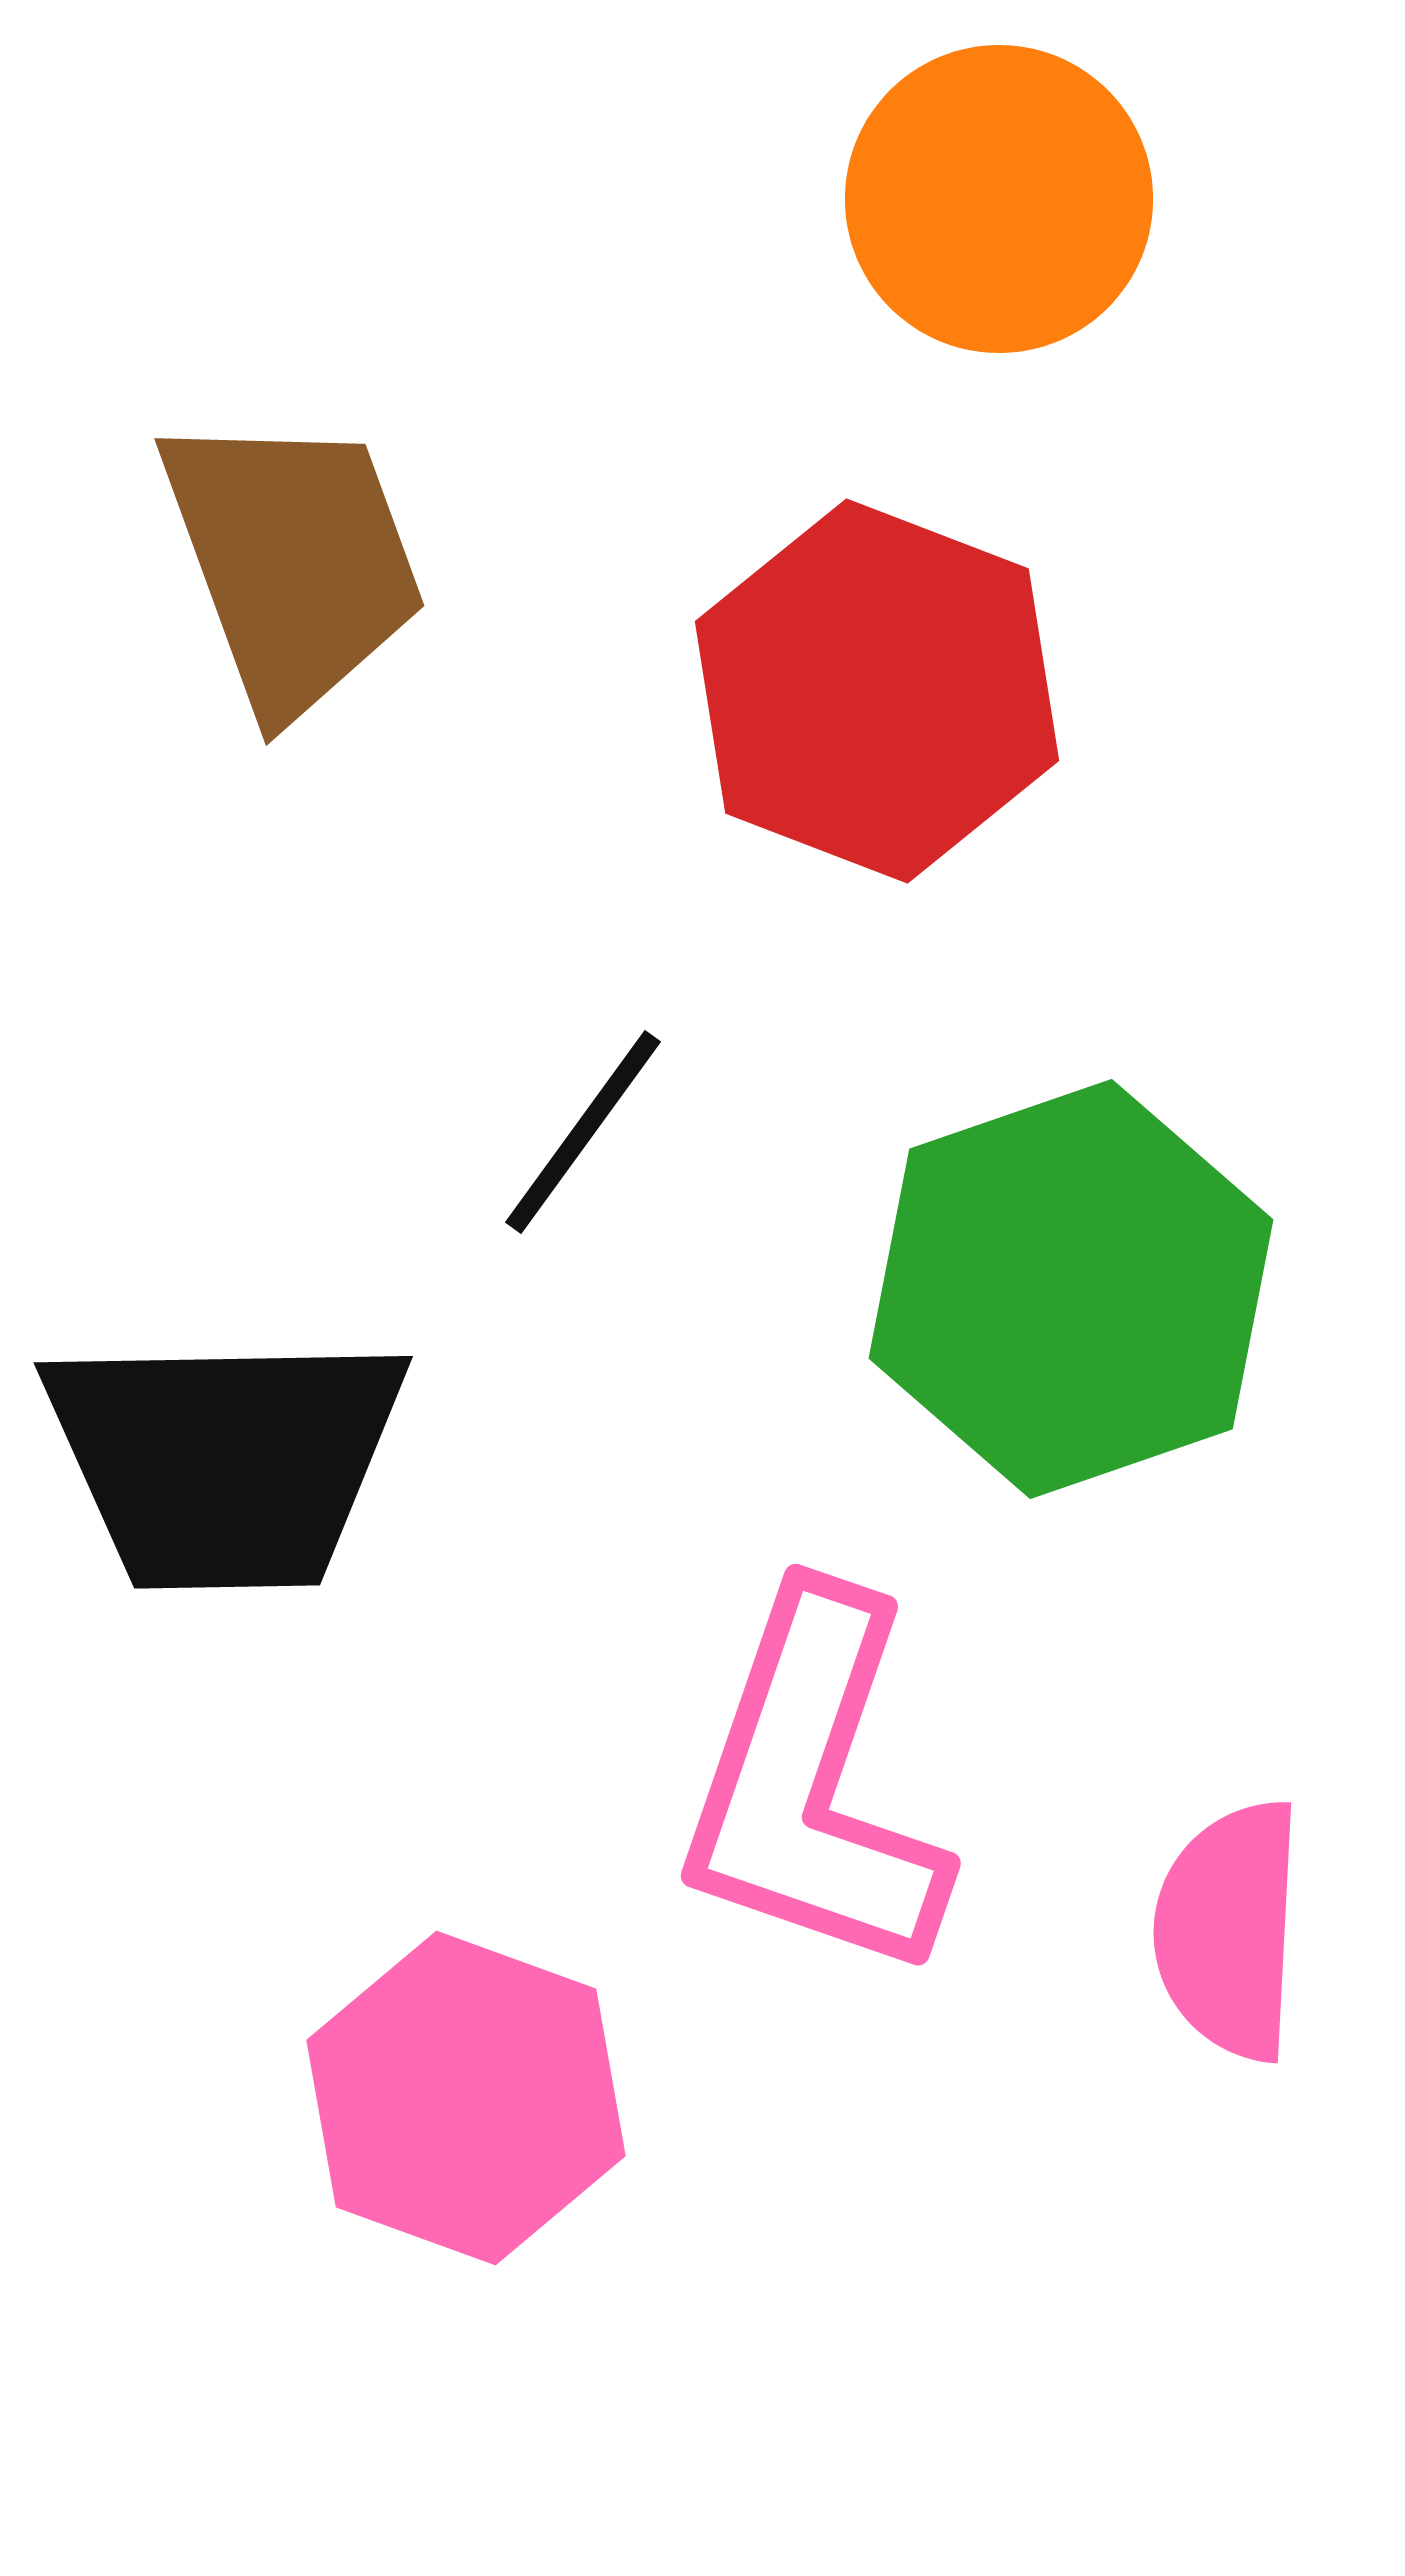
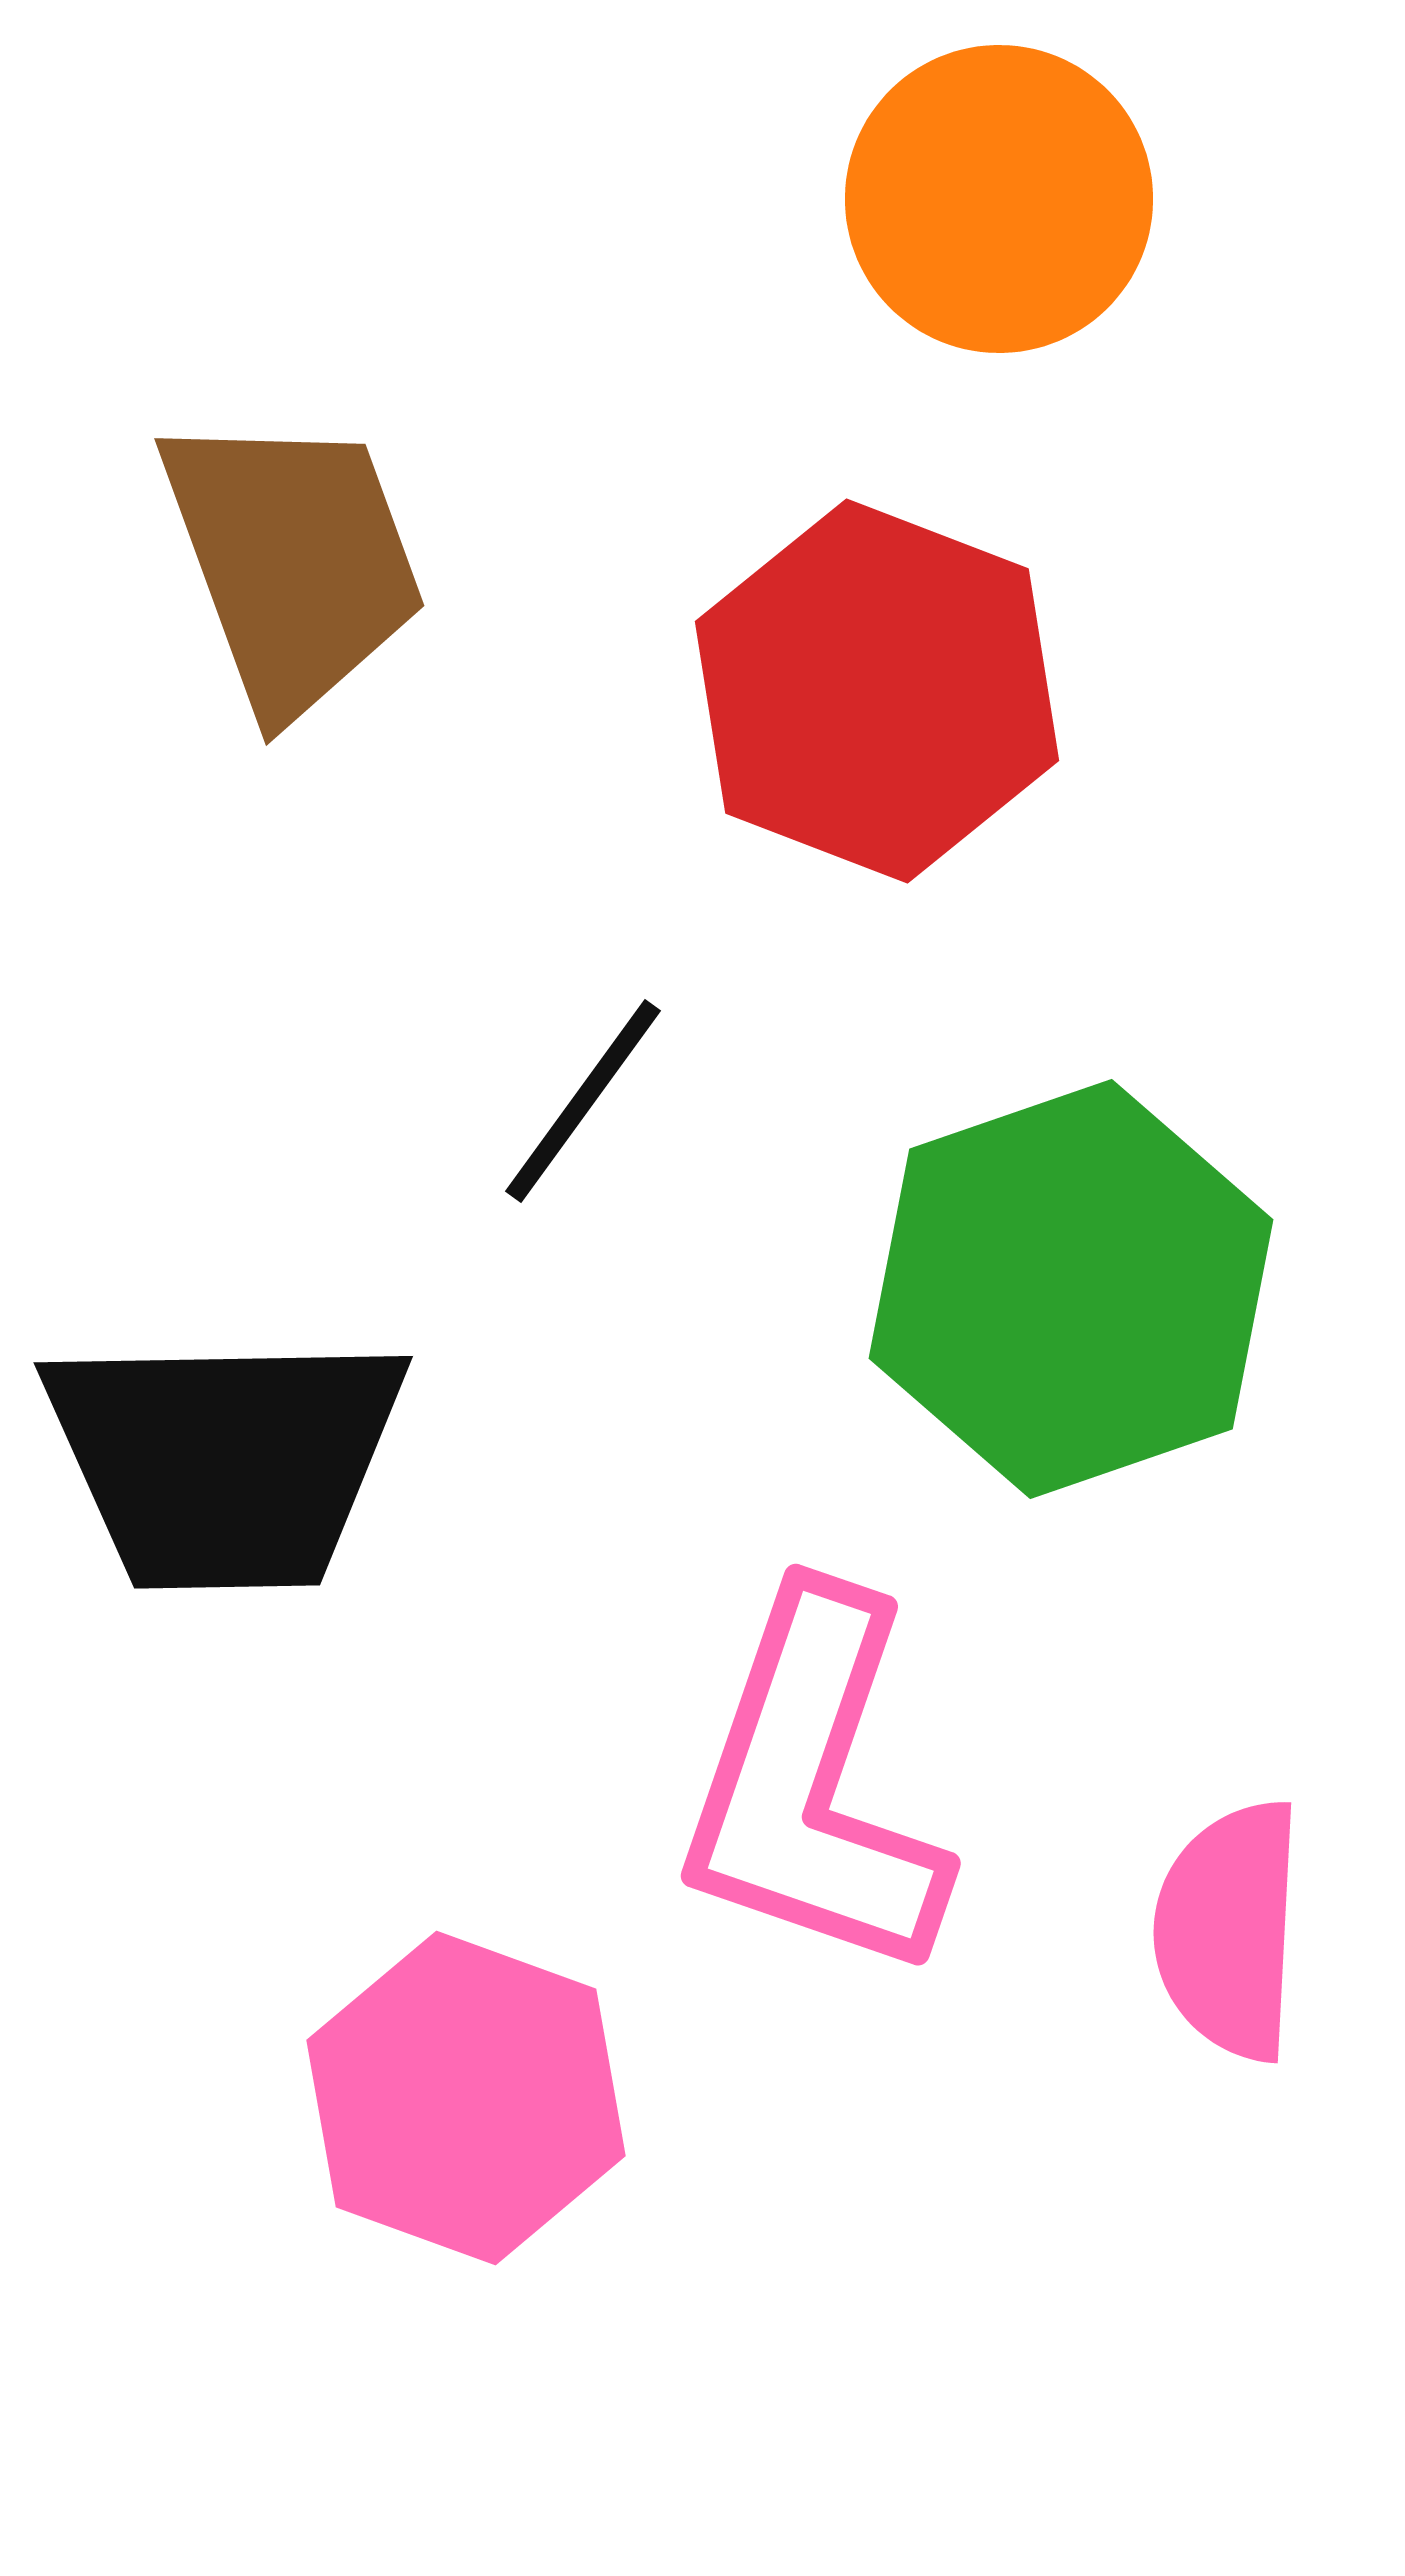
black line: moved 31 px up
